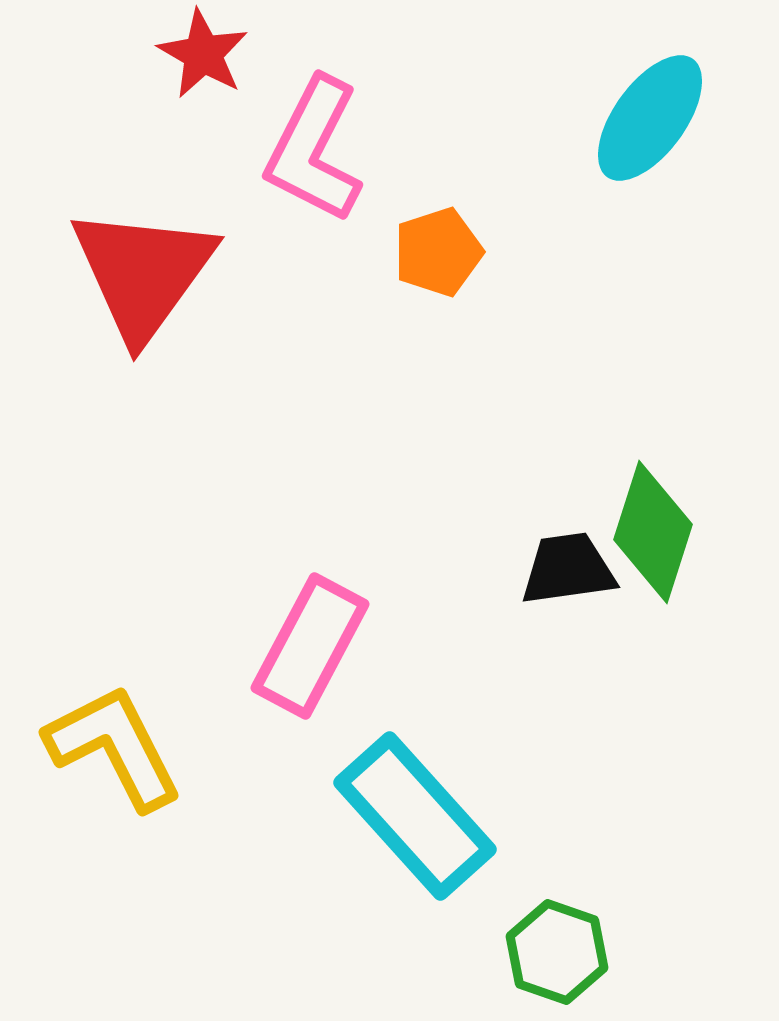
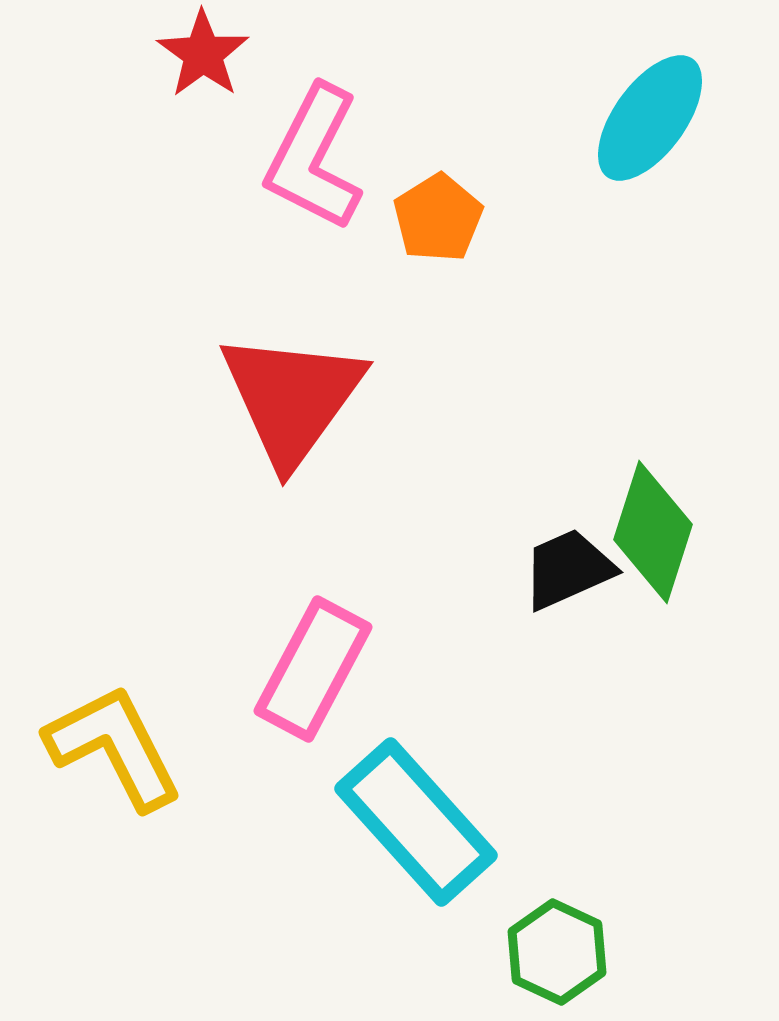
red star: rotated 6 degrees clockwise
pink L-shape: moved 8 px down
orange pentagon: moved 34 px up; rotated 14 degrees counterclockwise
red triangle: moved 149 px right, 125 px down
black trapezoid: rotated 16 degrees counterclockwise
pink rectangle: moved 3 px right, 23 px down
cyan rectangle: moved 1 px right, 6 px down
green hexagon: rotated 6 degrees clockwise
